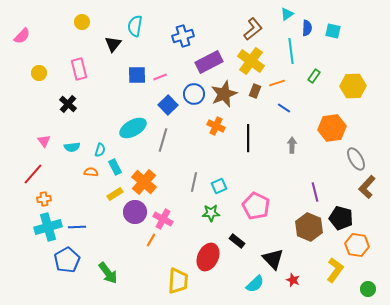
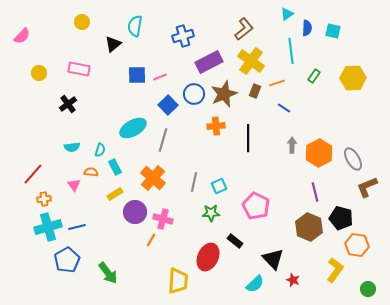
brown L-shape at (253, 29): moved 9 px left
black triangle at (113, 44): rotated 12 degrees clockwise
pink rectangle at (79, 69): rotated 65 degrees counterclockwise
yellow hexagon at (353, 86): moved 8 px up
black cross at (68, 104): rotated 12 degrees clockwise
orange cross at (216, 126): rotated 30 degrees counterclockwise
orange hexagon at (332, 128): moved 13 px left, 25 px down; rotated 20 degrees counterclockwise
pink triangle at (44, 141): moved 30 px right, 44 px down
gray ellipse at (356, 159): moved 3 px left
orange cross at (144, 182): moved 9 px right, 4 px up
brown L-shape at (367, 187): rotated 25 degrees clockwise
pink cross at (163, 219): rotated 12 degrees counterclockwise
blue line at (77, 227): rotated 12 degrees counterclockwise
black rectangle at (237, 241): moved 2 px left
